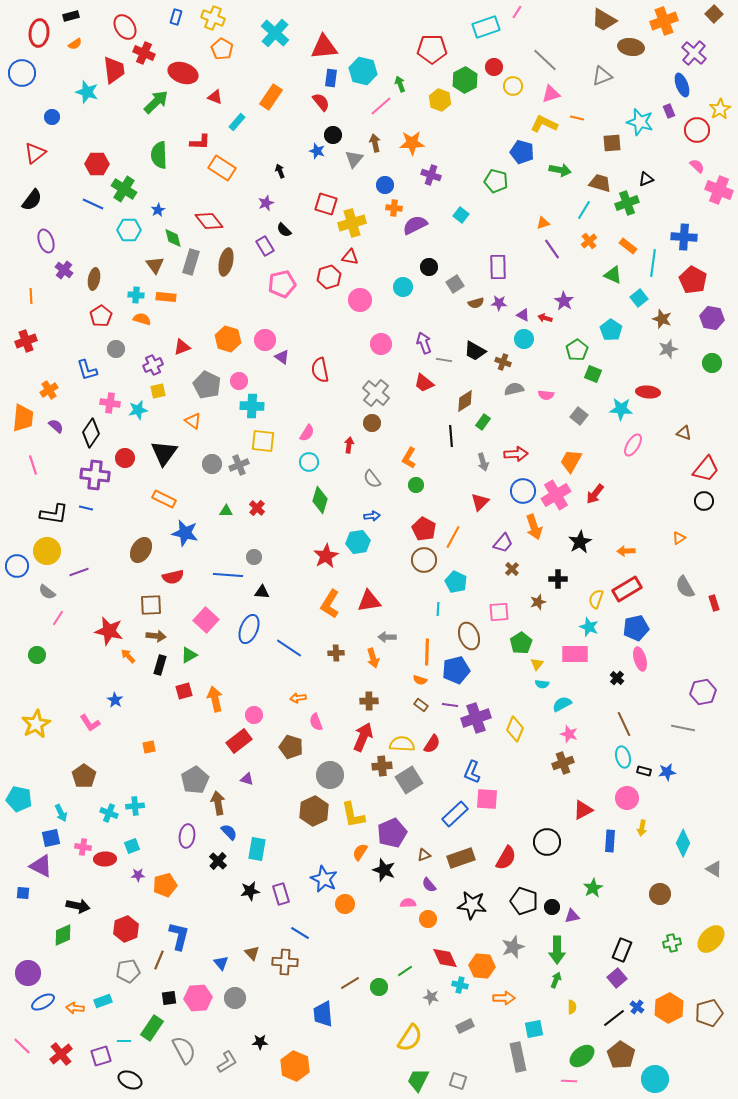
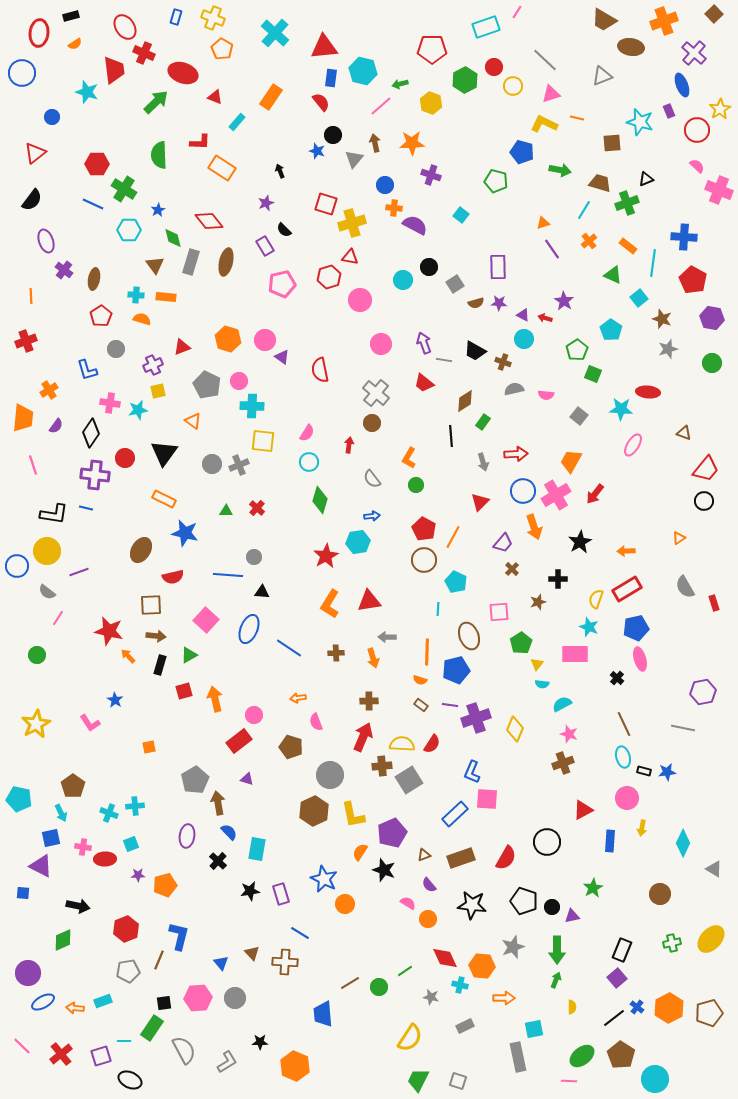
green arrow at (400, 84): rotated 84 degrees counterclockwise
yellow hexagon at (440, 100): moved 9 px left, 3 px down
purple semicircle at (415, 225): rotated 55 degrees clockwise
cyan circle at (403, 287): moved 7 px up
purple semicircle at (56, 426): rotated 84 degrees clockwise
brown pentagon at (84, 776): moved 11 px left, 10 px down
cyan square at (132, 846): moved 1 px left, 2 px up
pink semicircle at (408, 903): rotated 35 degrees clockwise
green diamond at (63, 935): moved 5 px down
black square at (169, 998): moved 5 px left, 5 px down
